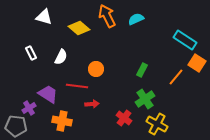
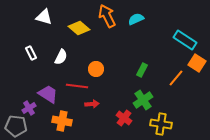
orange line: moved 1 px down
green cross: moved 2 px left, 1 px down
yellow cross: moved 4 px right; rotated 20 degrees counterclockwise
